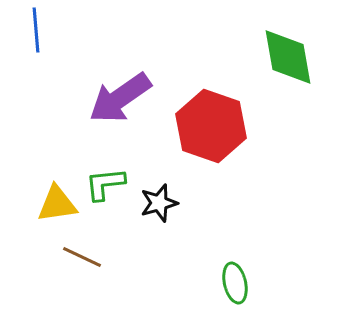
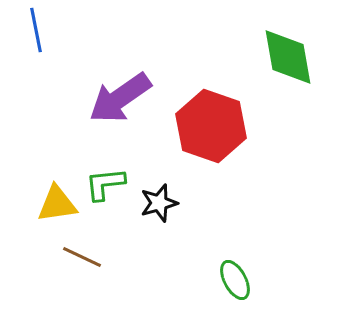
blue line: rotated 6 degrees counterclockwise
green ellipse: moved 3 px up; rotated 15 degrees counterclockwise
